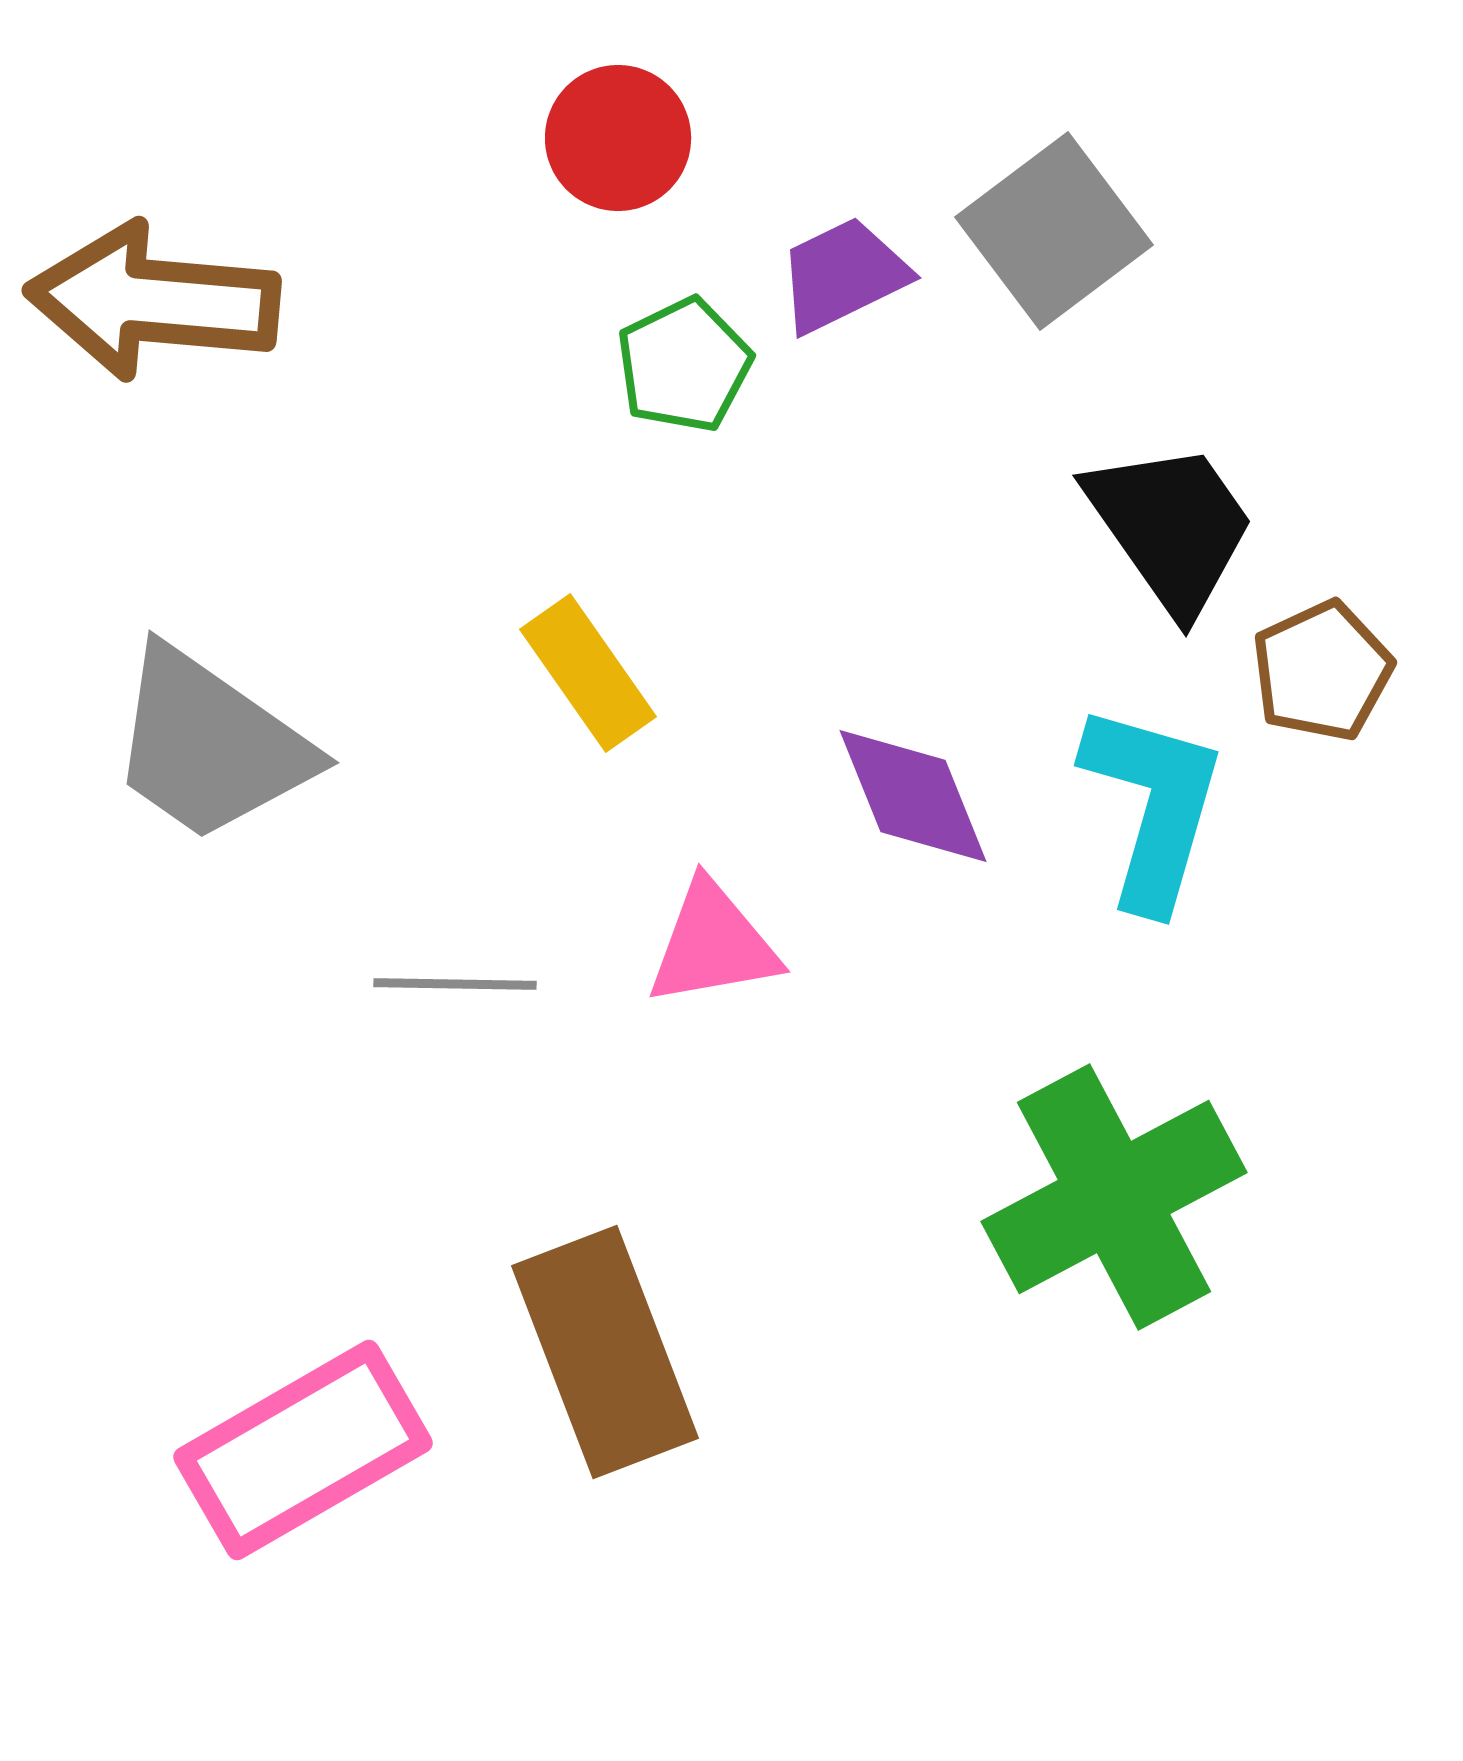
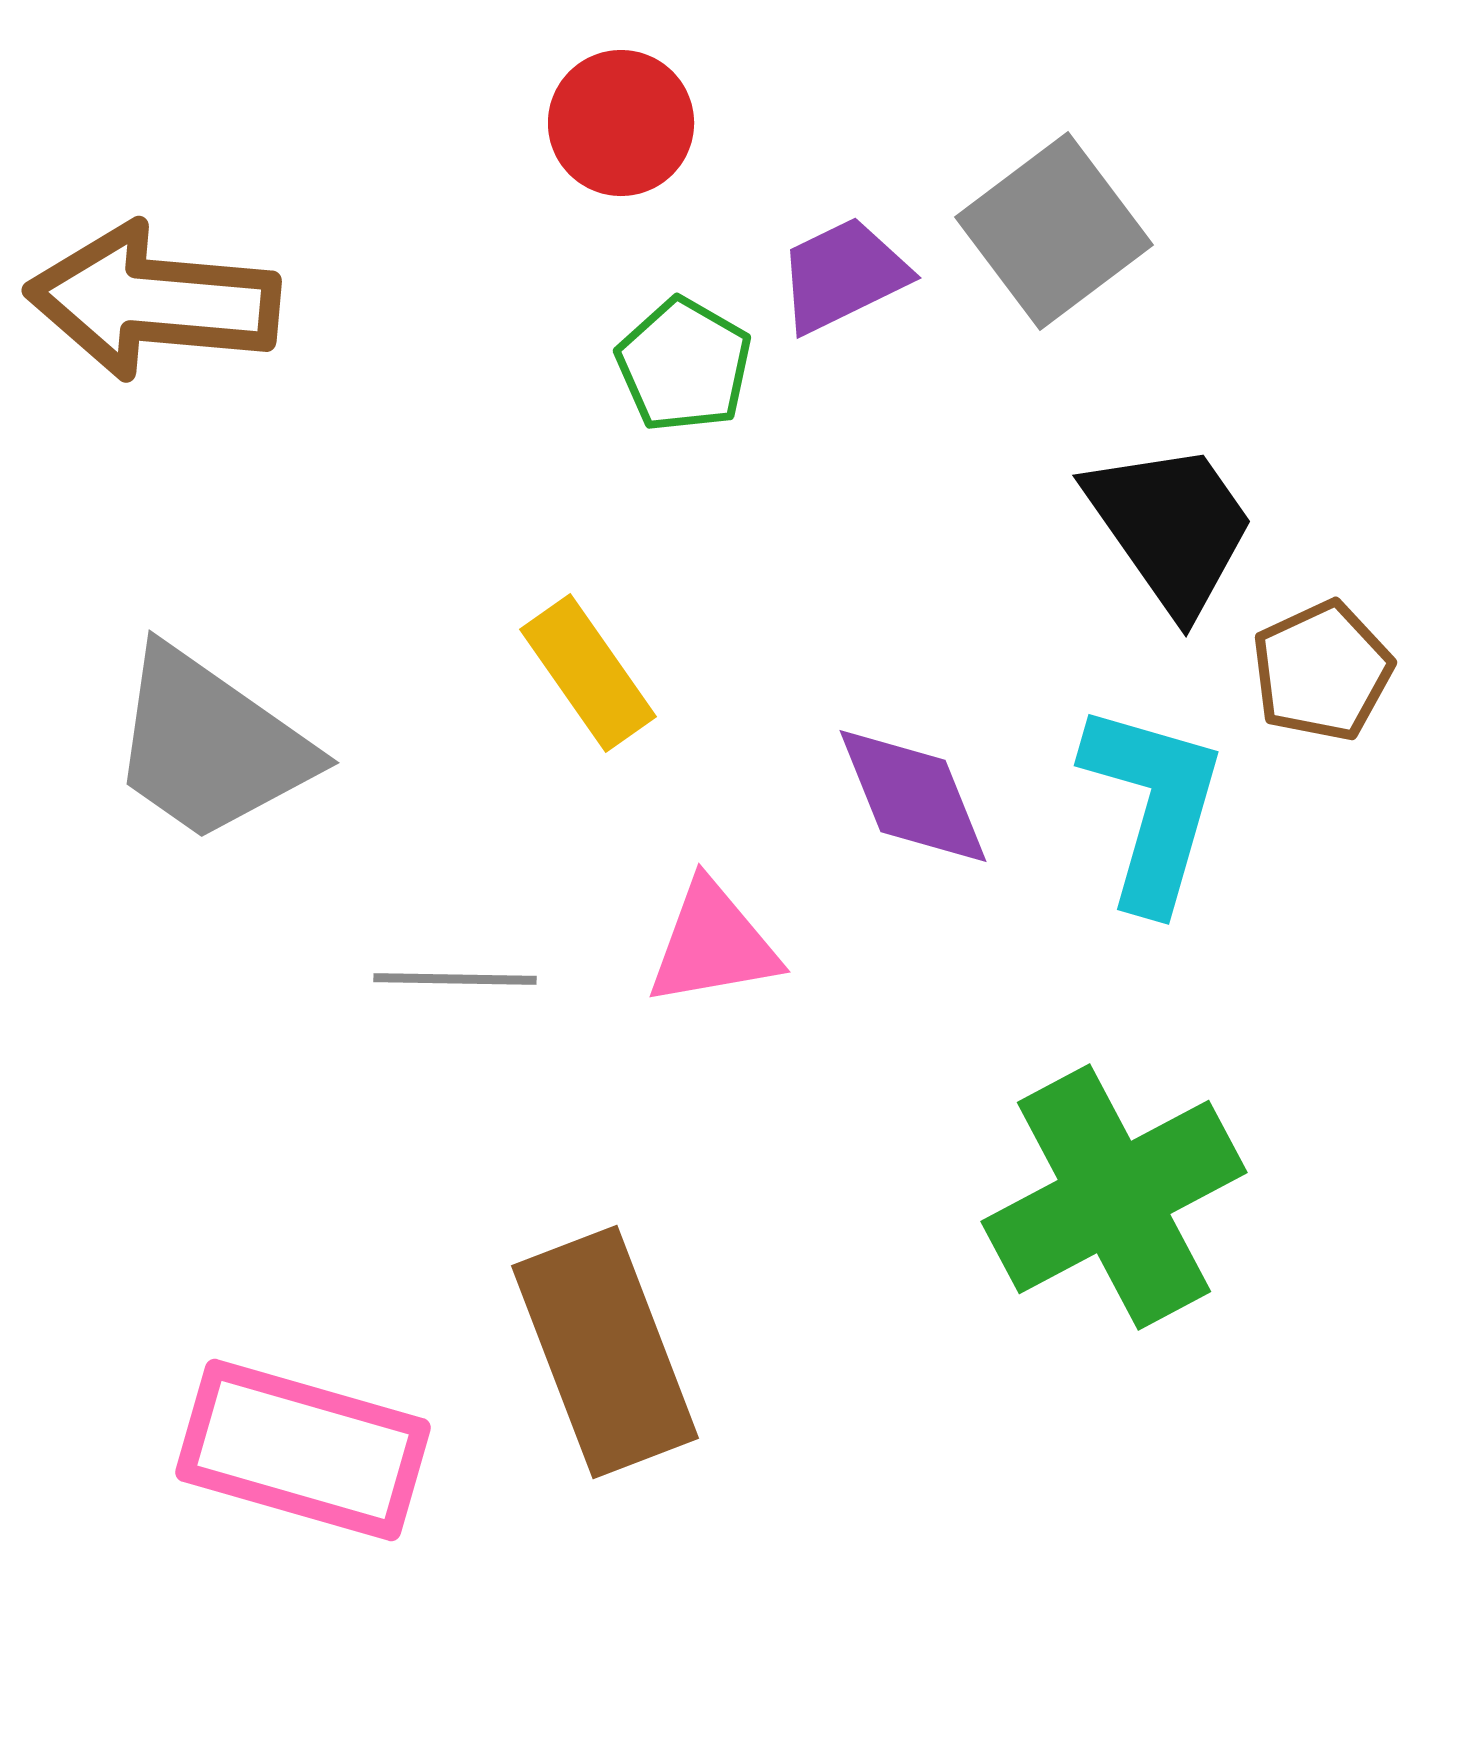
red circle: moved 3 px right, 15 px up
green pentagon: rotated 16 degrees counterclockwise
gray line: moved 5 px up
pink rectangle: rotated 46 degrees clockwise
